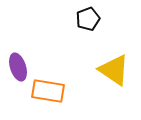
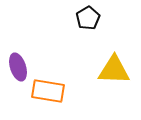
black pentagon: moved 1 px up; rotated 10 degrees counterclockwise
yellow triangle: rotated 32 degrees counterclockwise
